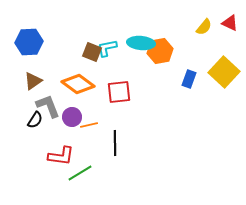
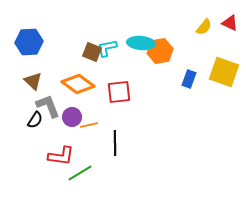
yellow square: rotated 24 degrees counterclockwise
brown triangle: rotated 42 degrees counterclockwise
